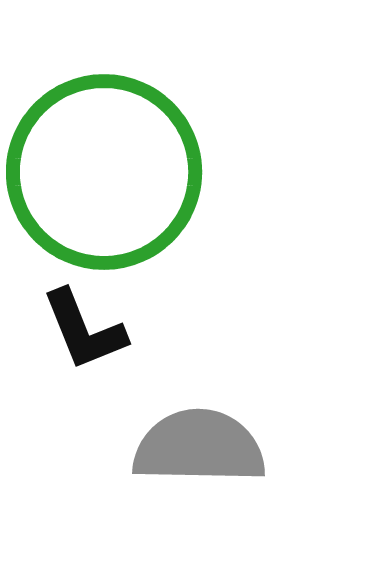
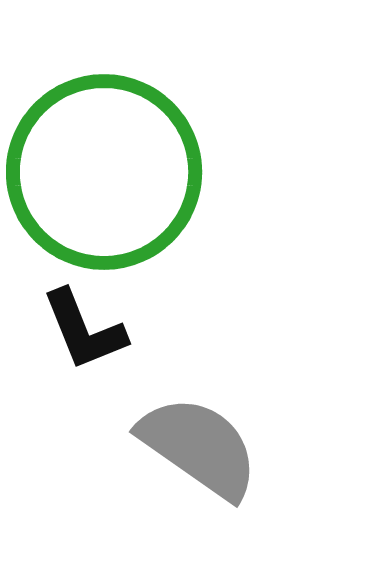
gray semicircle: rotated 34 degrees clockwise
